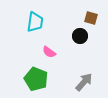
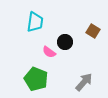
brown square: moved 2 px right, 13 px down; rotated 16 degrees clockwise
black circle: moved 15 px left, 6 px down
